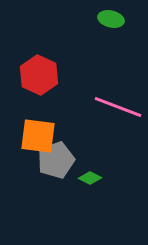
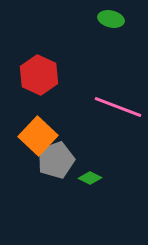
orange square: rotated 36 degrees clockwise
